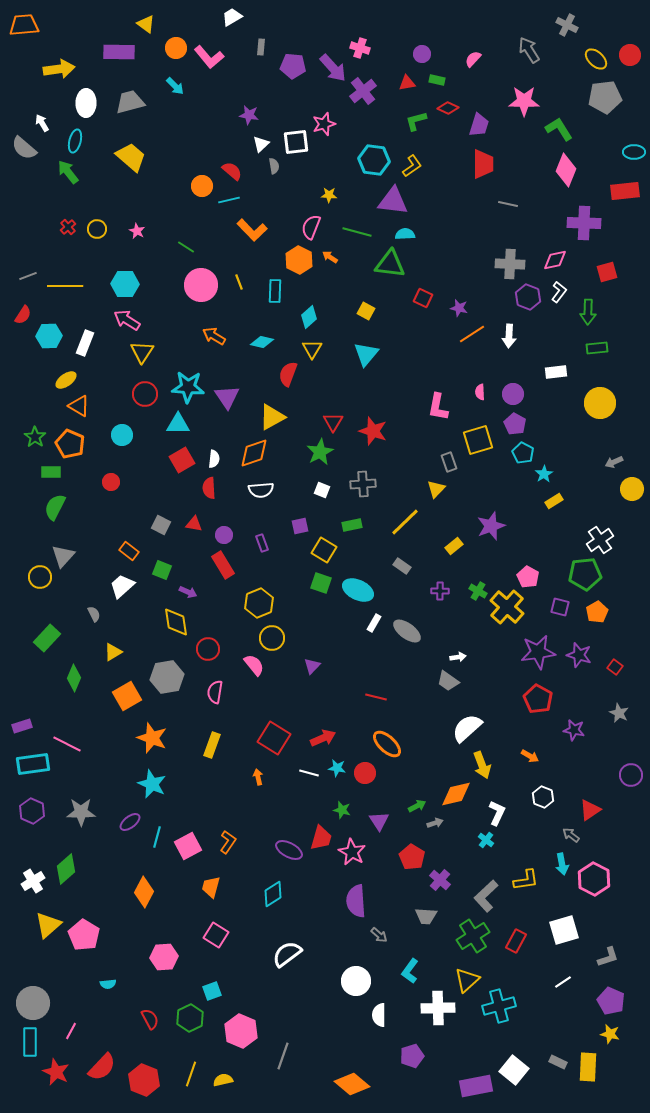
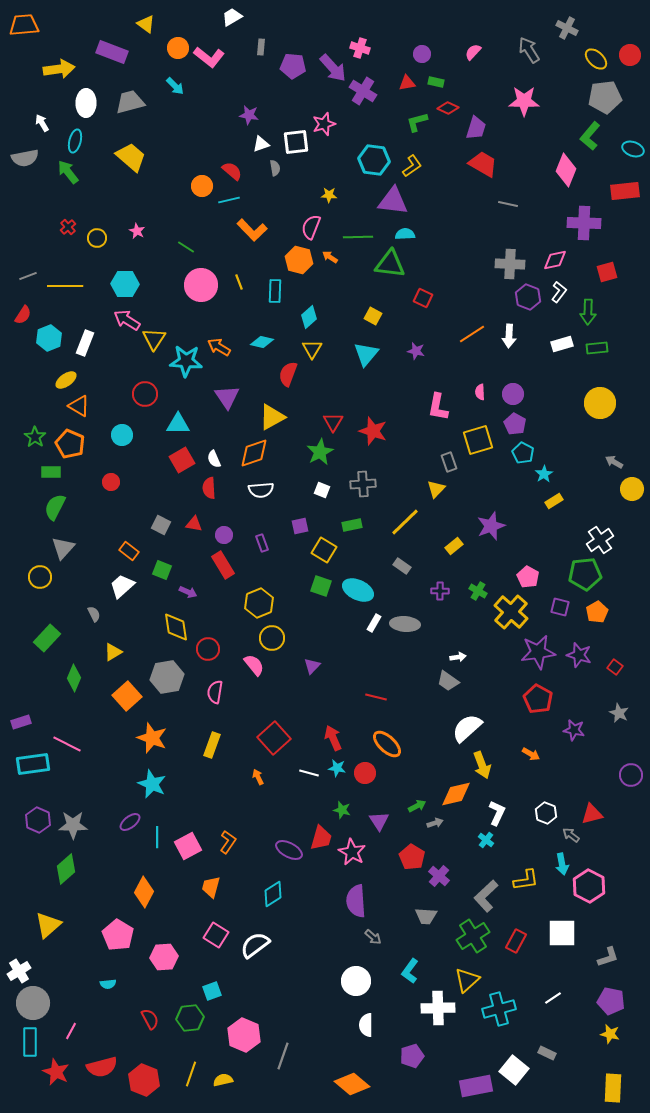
gray cross at (567, 25): moved 3 px down
orange circle at (176, 48): moved 2 px right
purple rectangle at (119, 52): moved 7 px left; rotated 20 degrees clockwise
pink L-shape at (209, 57): rotated 12 degrees counterclockwise
pink semicircle at (473, 59): moved 7 px up
green rectangle at (437, 80): moved 1 px left, 2 px down
purple cross at (363, 91): rotated 20 degrees counterclockwise
green L-shape at (416, 121): moved 1 px right, 1 px down
purple trapezoid at (479, 125): moved 3 px left, 3 px down
green L-shape at (559, 129): moved 31 px right, 7 px down; rotated 108 degrees counterclockwise
white triangle at (261, 144): rotated 24 degrees clockwise
gray semicircle at (24, 148): moved 1 px right, 10 px down; rotated 52 degrees counterclockwise
cyan ellipse at (634, 152): moved 1 px left, 3 px up; rotated 20 degrees clockwise
red trapezoid at (483, 164): rotated 60 degrees counterclockwise
gray semicircle at (274, 166): moved 1 px right, 2 px down
yellow circle at (97, 229): moved 9 px down
green line at (357, 232): moved 1 px right, 5 px down; rotated 16 degrees counterclockwise
orange hexagon at (299, 260): rotated 12 degrees counterclockwise
purple star at (459, 308): moved 43 px left, 43 px down
yellow square at (366, 311): moved 7 px right, 5 px down
cyan hexagon at (49, 336): moved 2 px down; rotated 20 degrees counterclockwise
orange arrow at (214, 336): moved 5 px right, 11 px down
yellow triangle at (142, 352): moved 12 px right, 13 px up
white rectangle at (556, 372): moved 6 px right, 28 px up; rotated 10 degrees counterclockwise
cyan star at (188, 387): moved 2 px left, 26 px up
white semicircle at (214, 459): rotated 150 degrees clockwise
gray arrow at (614, 462): rotated 54 degrees clockwise
gray triangle at (63, 556): moved 8 px up
green square at (321, 583): moved 3 px down
yellow cross at (507, 607): moved 4 px right, 5 px down
yellow diamond at (176, 622): moved 5 px down
gray ellipse at (407, 631): moved 2 px left, 7 px up; rotated 32 degrees counterclockwise
orange square at (127, 696): rotated 12 degrees counterclockwise
purple rectangle at (22, 726): moved 1 px left, 4 px up
red square at (274, 738): rotated 16 degrees clockwise
red arrow at (323, 738): moved 10 px right; rotated 90 degrees counterclockwise
orange arrow at (530, 756): moved 1 px right, 2 px up
orange arrow at (258, 777): rotated 14 degrees counterclockwise
white hexagon at (543, 797): moved 3 px right, 16 px down
red triangle at (590, 810): moved 2 px right, 4 px down; rotated 20 degrees clockwise
purple hexagon at (32, 811): moved 6 px right, 9 px down
gray star at (81, 812): moved 8 px left, 13 px down
cyan line at (157, 837): rotated 15 degrees counterclockwise
pink hexagon at (594, 879): moved 5 px left, 7 px down
purple cross at (440, 880): moved 1 px left, 4 px up
white cross at (33, 881): moved 14 px left, 90 px down
white square at (564, 930): moved 2 px left, 3 px down; rotated 16 degrees clockwise
pink pentagon at (84, 935): moved 34 px right
gray arrow at (379, 935): moved 6 px left, 2 px down
white semicircle at (287, 954): moved 32 px left, 9 px up
white line at (563, 982): moved 10 px left, 16 px down
purple pentagon at (611, 1001): rotated 12 degrees counterclockwise
cyan cross at (499, 1006): moved 3 px down
white semicircle at (379, 1015): moved 13 px left, 10 px down
green hexagon at (190, 1018): rotated 20 degrees clockwise
pink hexagon at (241, 1031): moved 3 px right, 4 px down
gray rectangle at (558, 1062): moved 11 px left, 9 px up
red semicircle at (102, 1067): rotated 32 degrees clockwise
yellow rectangle at (588, 1067): moved 25 px right, 21 px down
